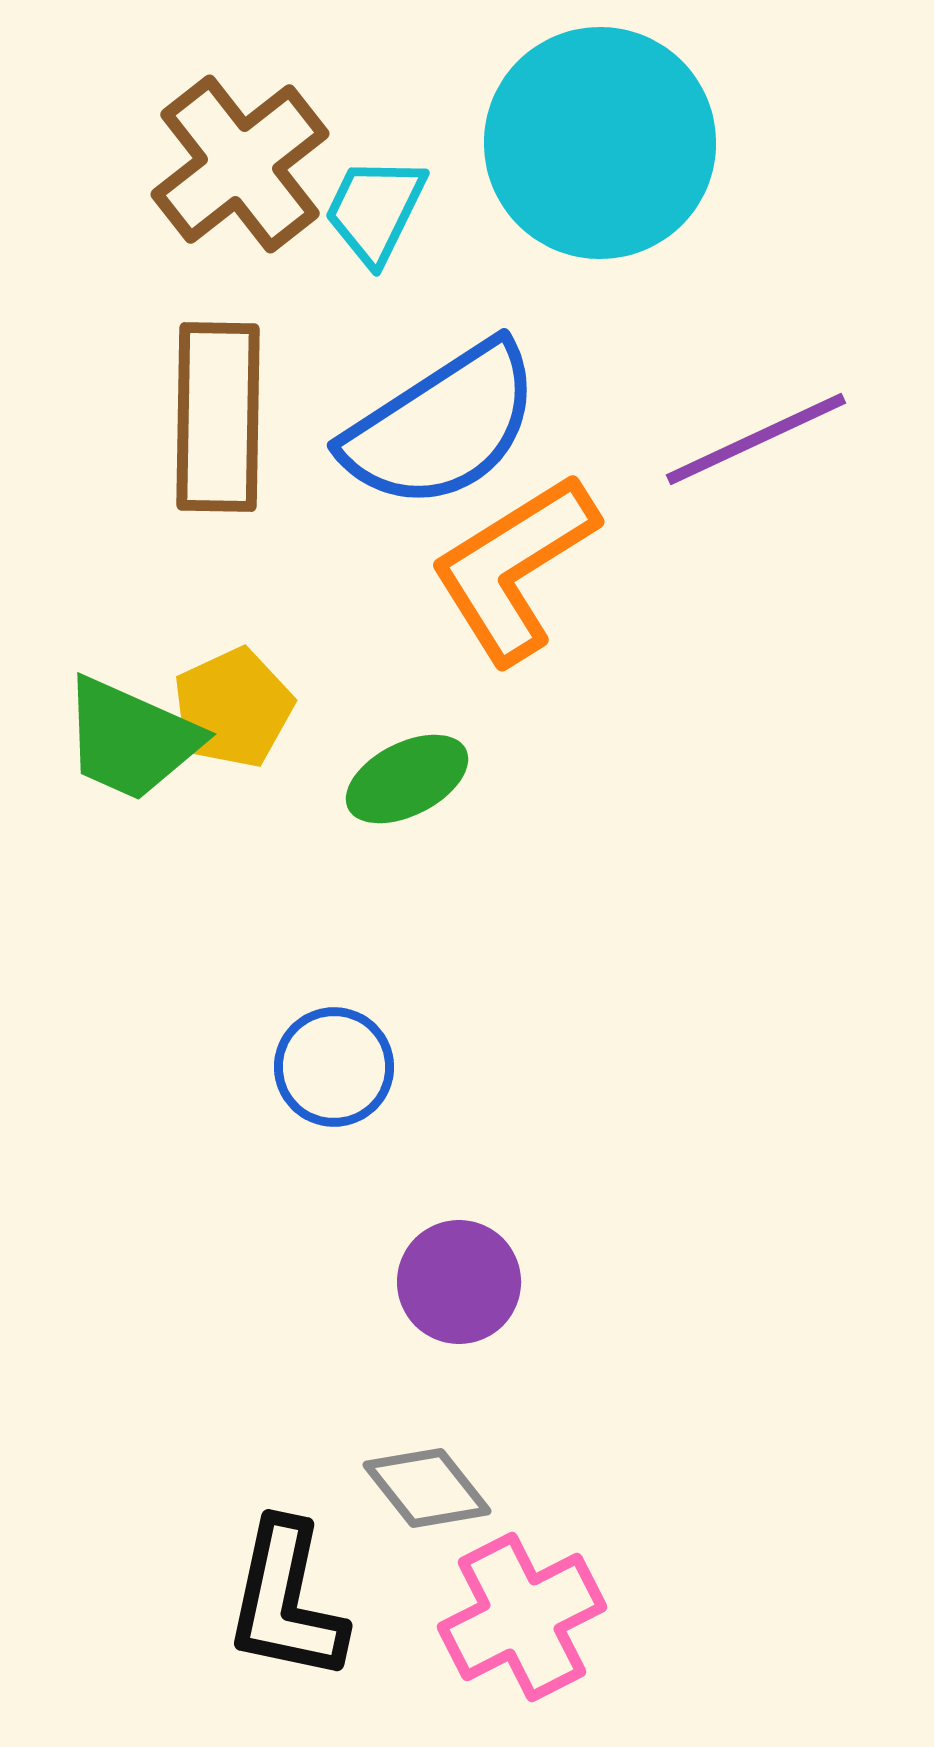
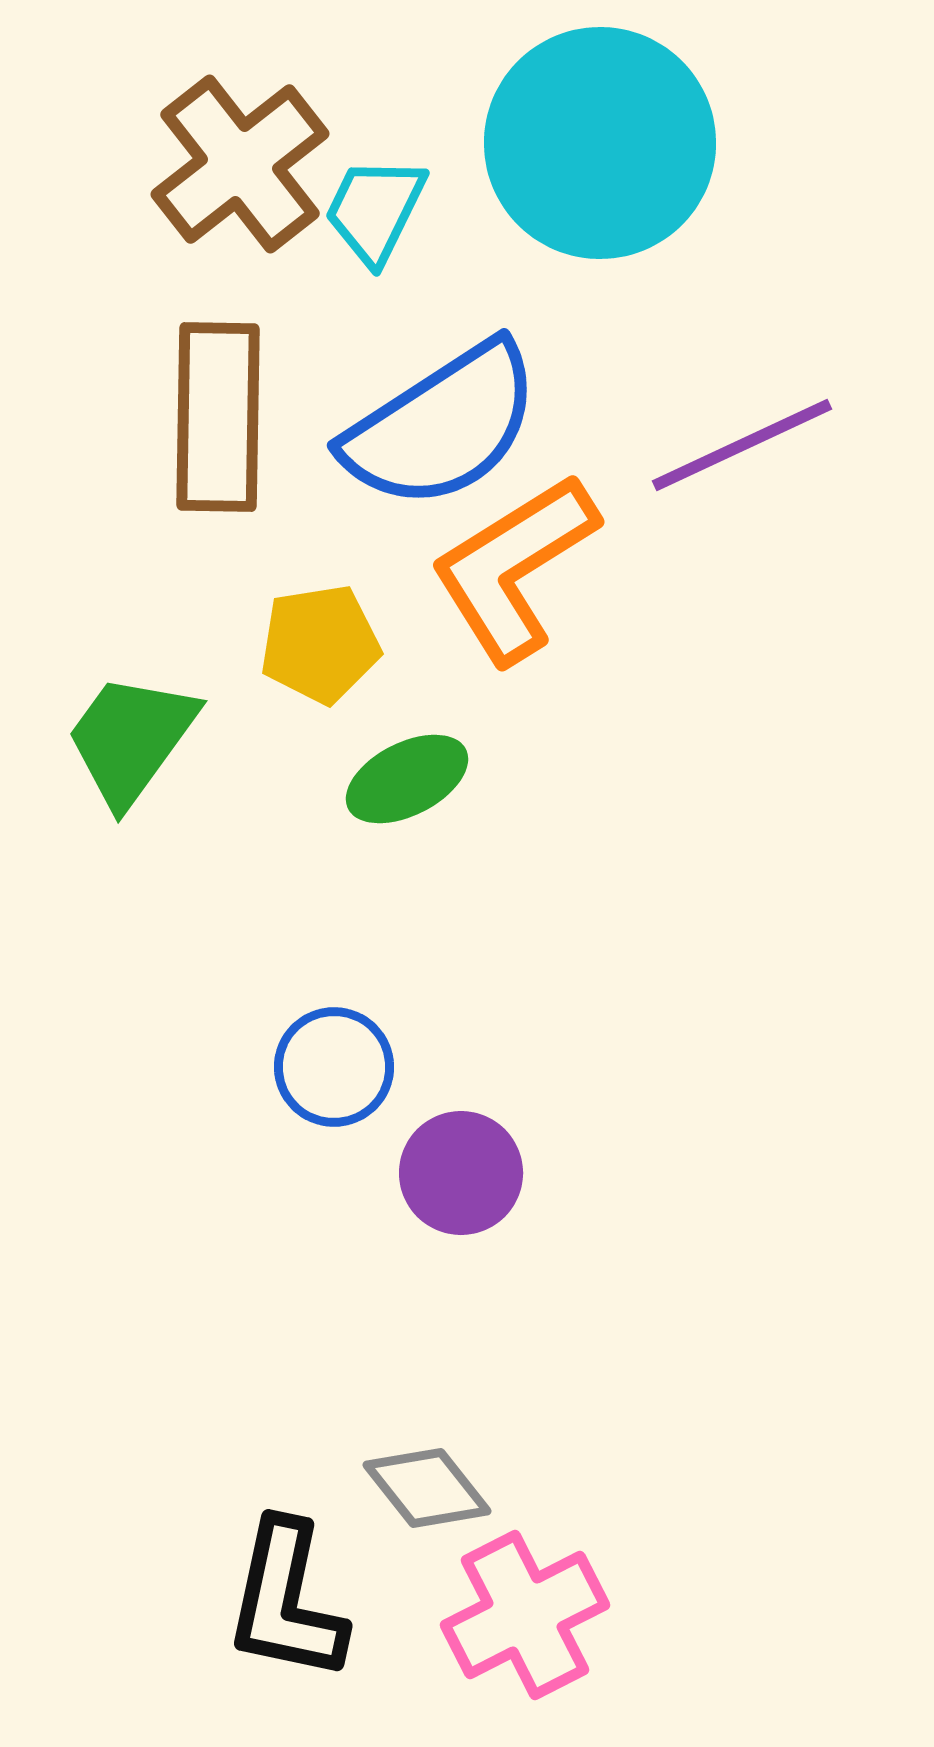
purple line: moved 14 px left, 6 px down
yellow pentagon: moved 87 px right, 64 px up; rotated 16 degrees clockwise
green trapezoid: rotated 102 degrees clockwise
purple circle: moved 2 px right, 109 px up
pink cross: moved 3 px right, 2 px up
